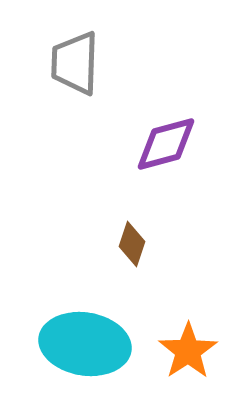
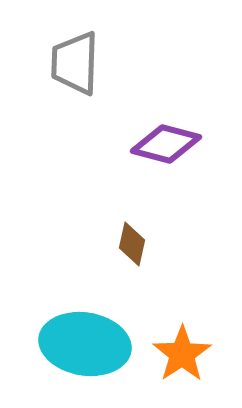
purple diamond: rotated 30 degrees clockwise
brown diamond: rotated 6 degrees counterclockwise
orange star: moved 6 px left, 3 px down
